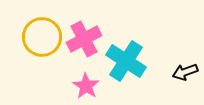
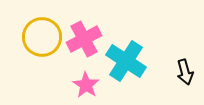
black arrow: rotated 85 degrees counterclockwise
pink star: moved 1 px up
